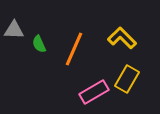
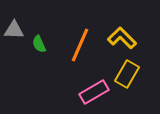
orange line: moved 6 px right, 4 px up
yellow rectangle: moved 5 px up
